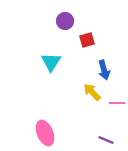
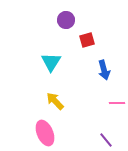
purple circle: moved 1 px right, 1 px up
yellow arrow: moved 37 px left, 9 px down
purple line: rotated 28 degrees clockwise
